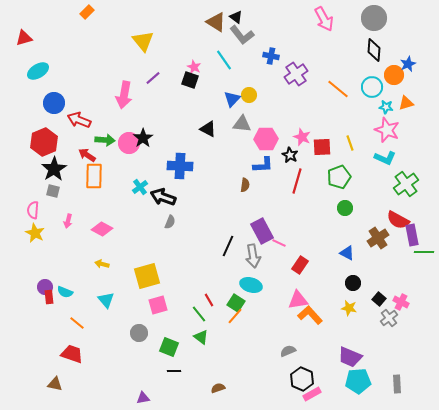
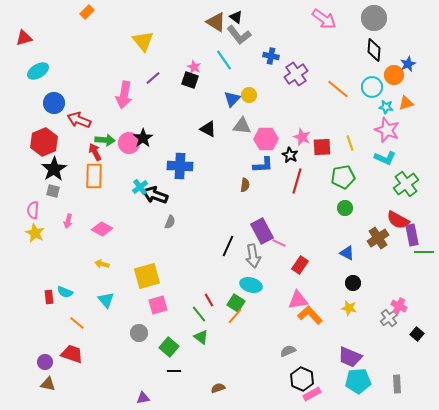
pink arrow at (324, 19): rotated 25 degrees counterclockwise
gray L-shape at (242, 35): moved 3 px left
gray triangle at (242, 124): moved 2 px down
red arrow at (87, 155): moved 8 px right, 3 px up; rotated 30 degrees clockwise
green pentagon at (339, 177): moved 4 px right; rotated 10 degrees clockwise
black arrow at (163, 197): moved 8 px left, 2 px up
purple circle at (45, 287): moved 75 px down
black square at (379, 299): moved 38 px right, 35 px down
pink cross at (401, 302): moved 2 px left, 4 px down
green square at (169, 347): rotated 18 degrees clockwise
brown triangle at (55, 384): moved 7 px left
